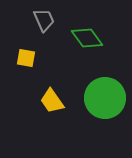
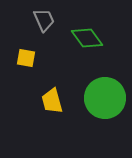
yellow trapezoid: rotated 20 degrees clockwise
